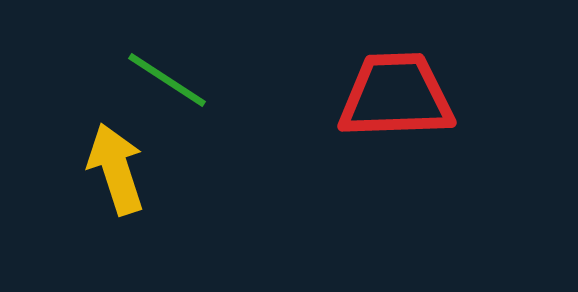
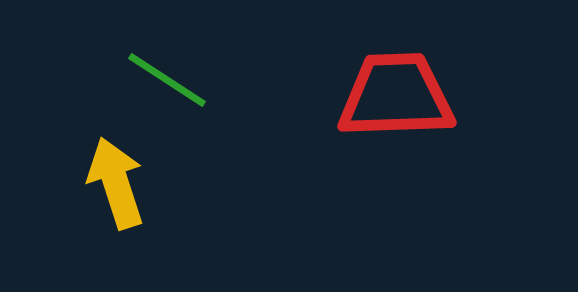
yellow arrow: moved 14 px down
